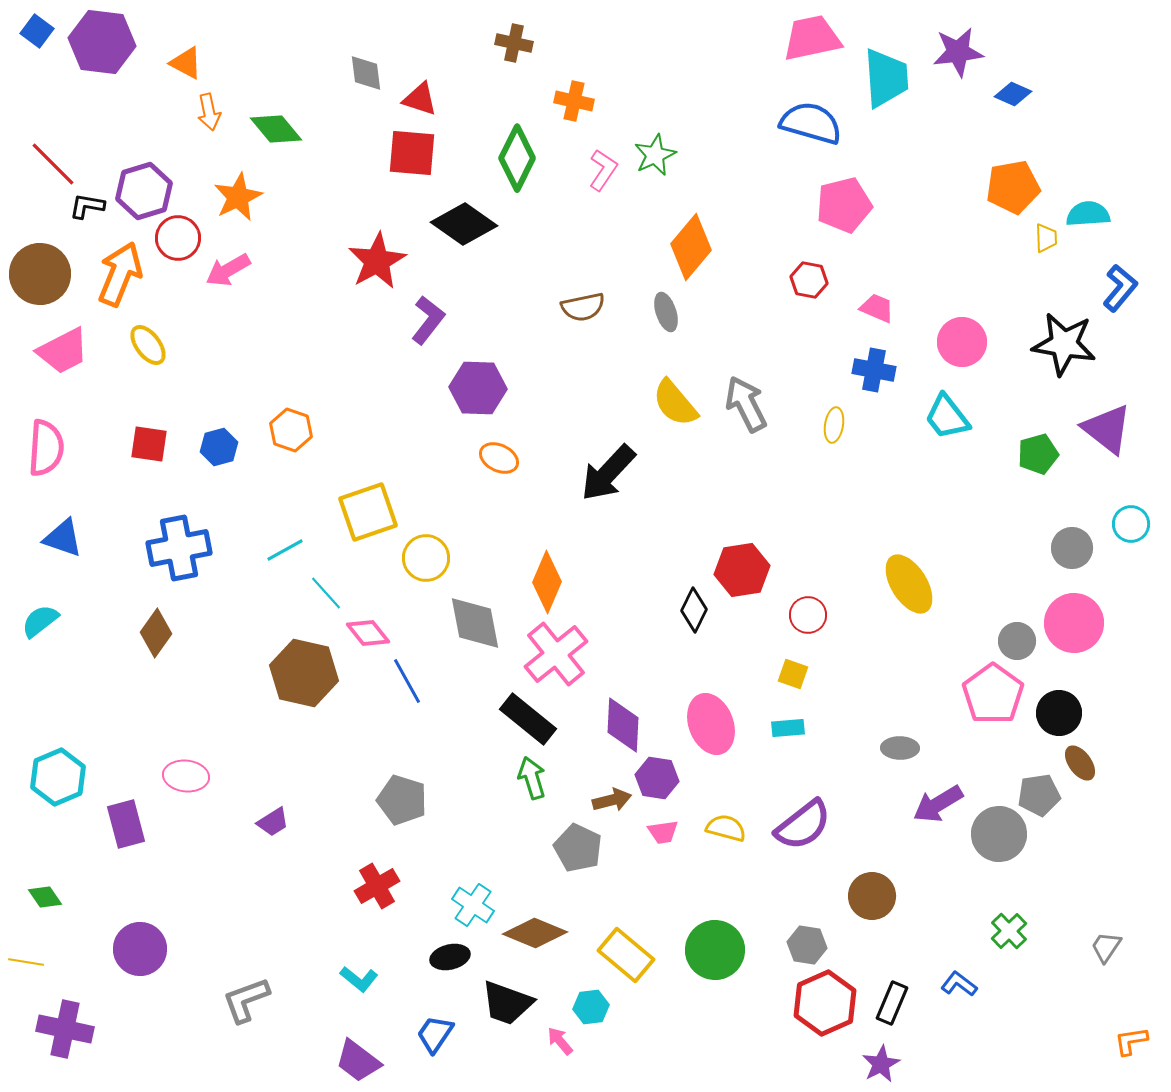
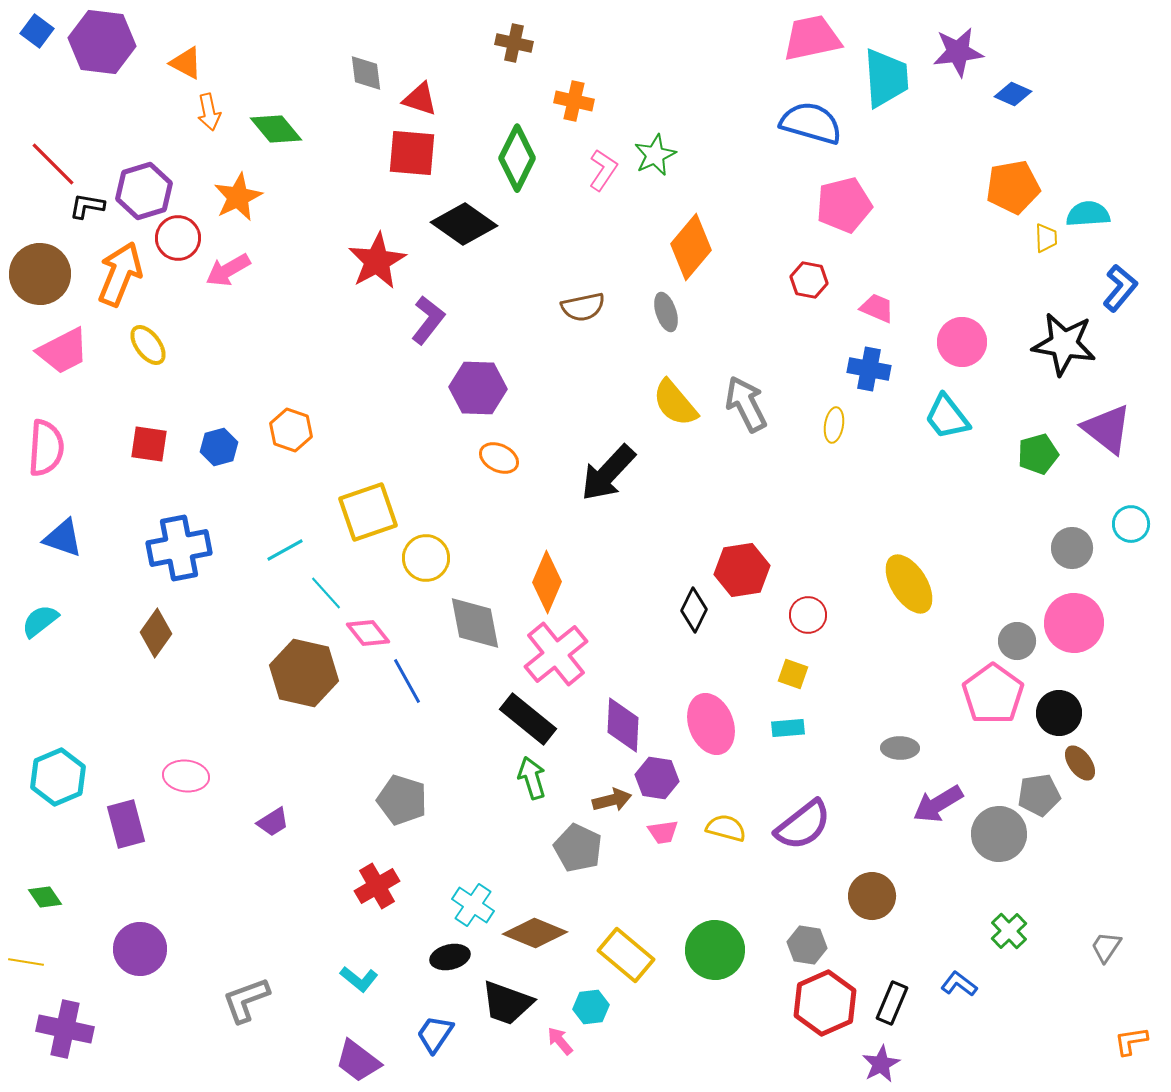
blue cross at (874, 370): moved 5 px left, 1 px up
